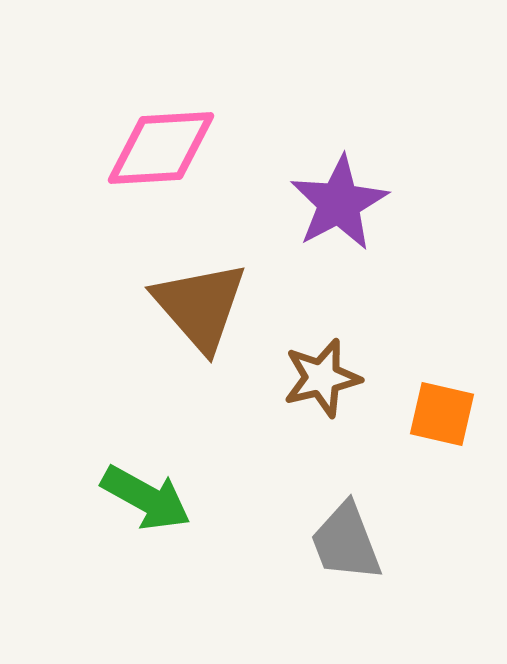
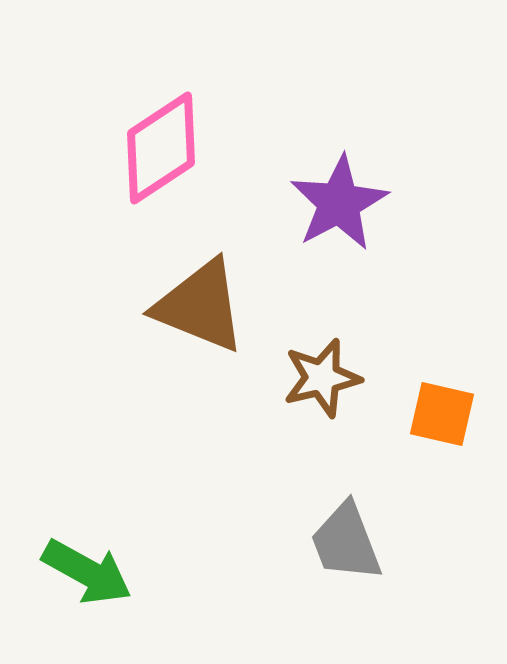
pink diamond: rotated 30 degrees counterclockwise
brown triangle: rotated 27 degrees counterclockwise
green arrow: moved 59 px left, 74 px down
